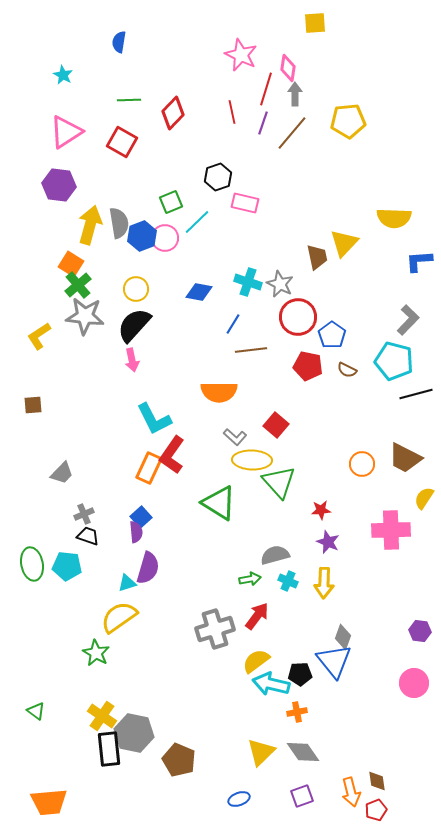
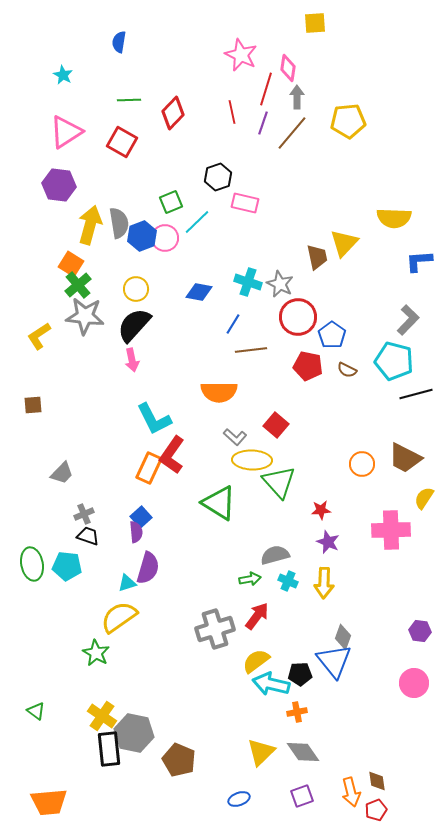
gray arrow at (295, 94): moved 2 px right, 3 px down
